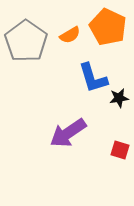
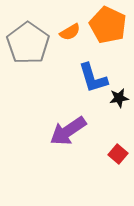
orange pentagon: moved 2 px up
orange semicircle: moved 3 px up
gray pentagon: moved 2 px right, 2 px down
purple arrow: moved 2 px up
red square: moved 2 px left, 4 px down; rotated 24 degrees clockwise
